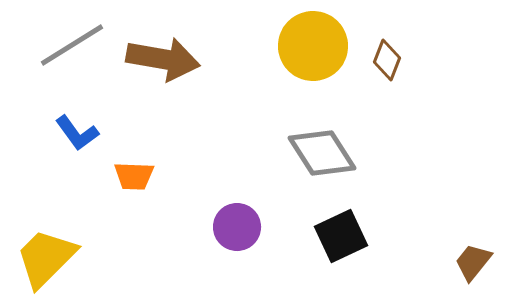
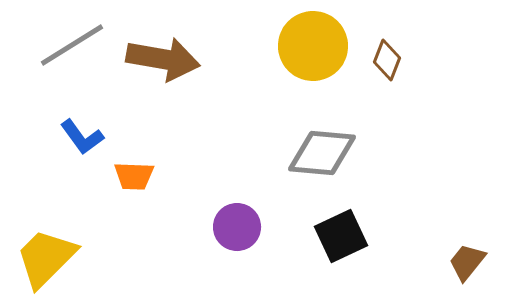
blue L-shape: moved 5 px right, 4 px down
gray diamond: rotated 52 degrees counterclockwise
brown trapezoid: moved 6 px left
